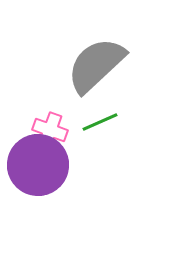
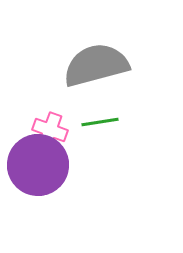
gray semicircle: rotated 28 degrees clockwise
green line: rotated 15 degrees clockwise
